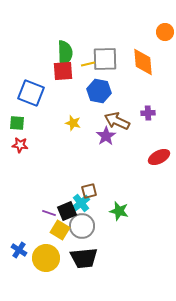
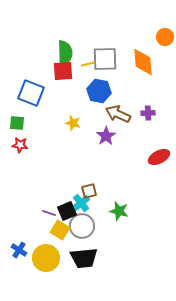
orange circle: moved 5 px down
brown arrow: moved 1 px right, 7 px up
